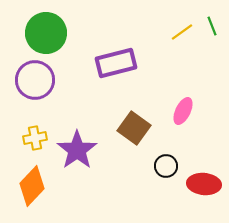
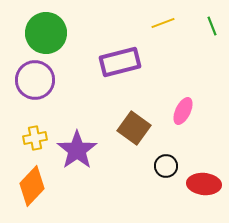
yellow line: moved 19 px left, 9 px up; rotated 15 degrees clockwise
purple rectangle: moved 4 px right, 1 px up
